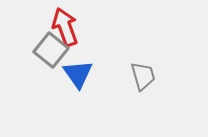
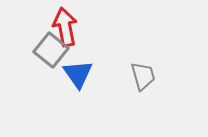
red arrow: rotated 9 degrees clockwise
